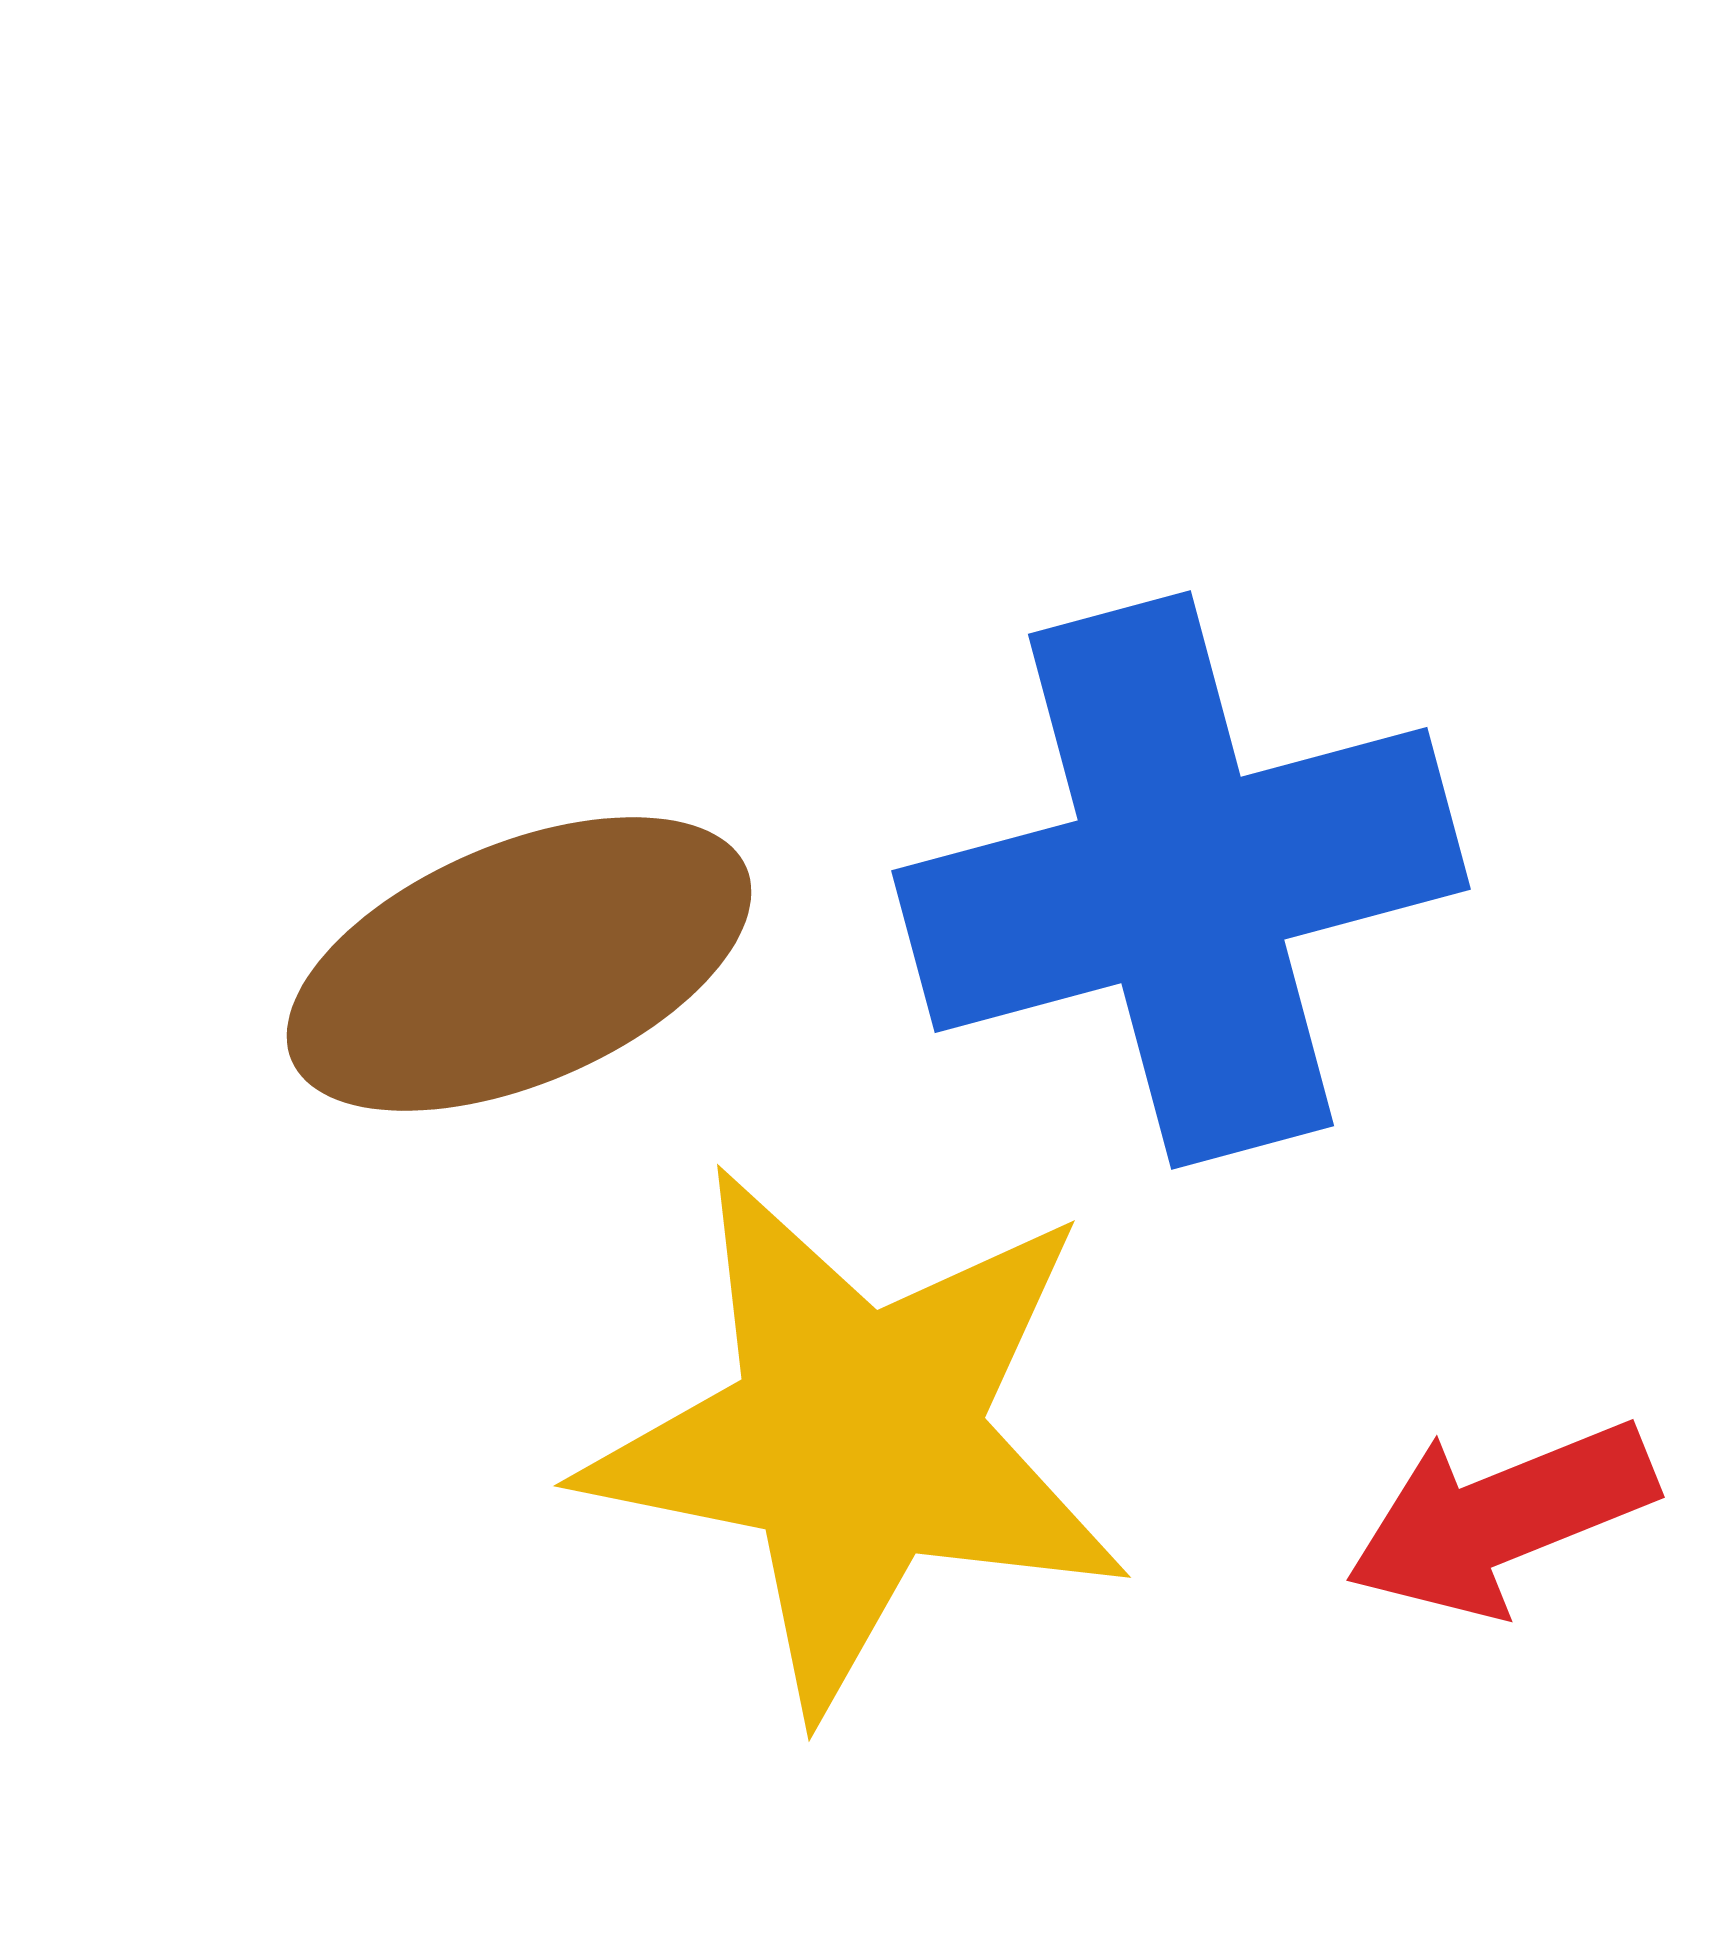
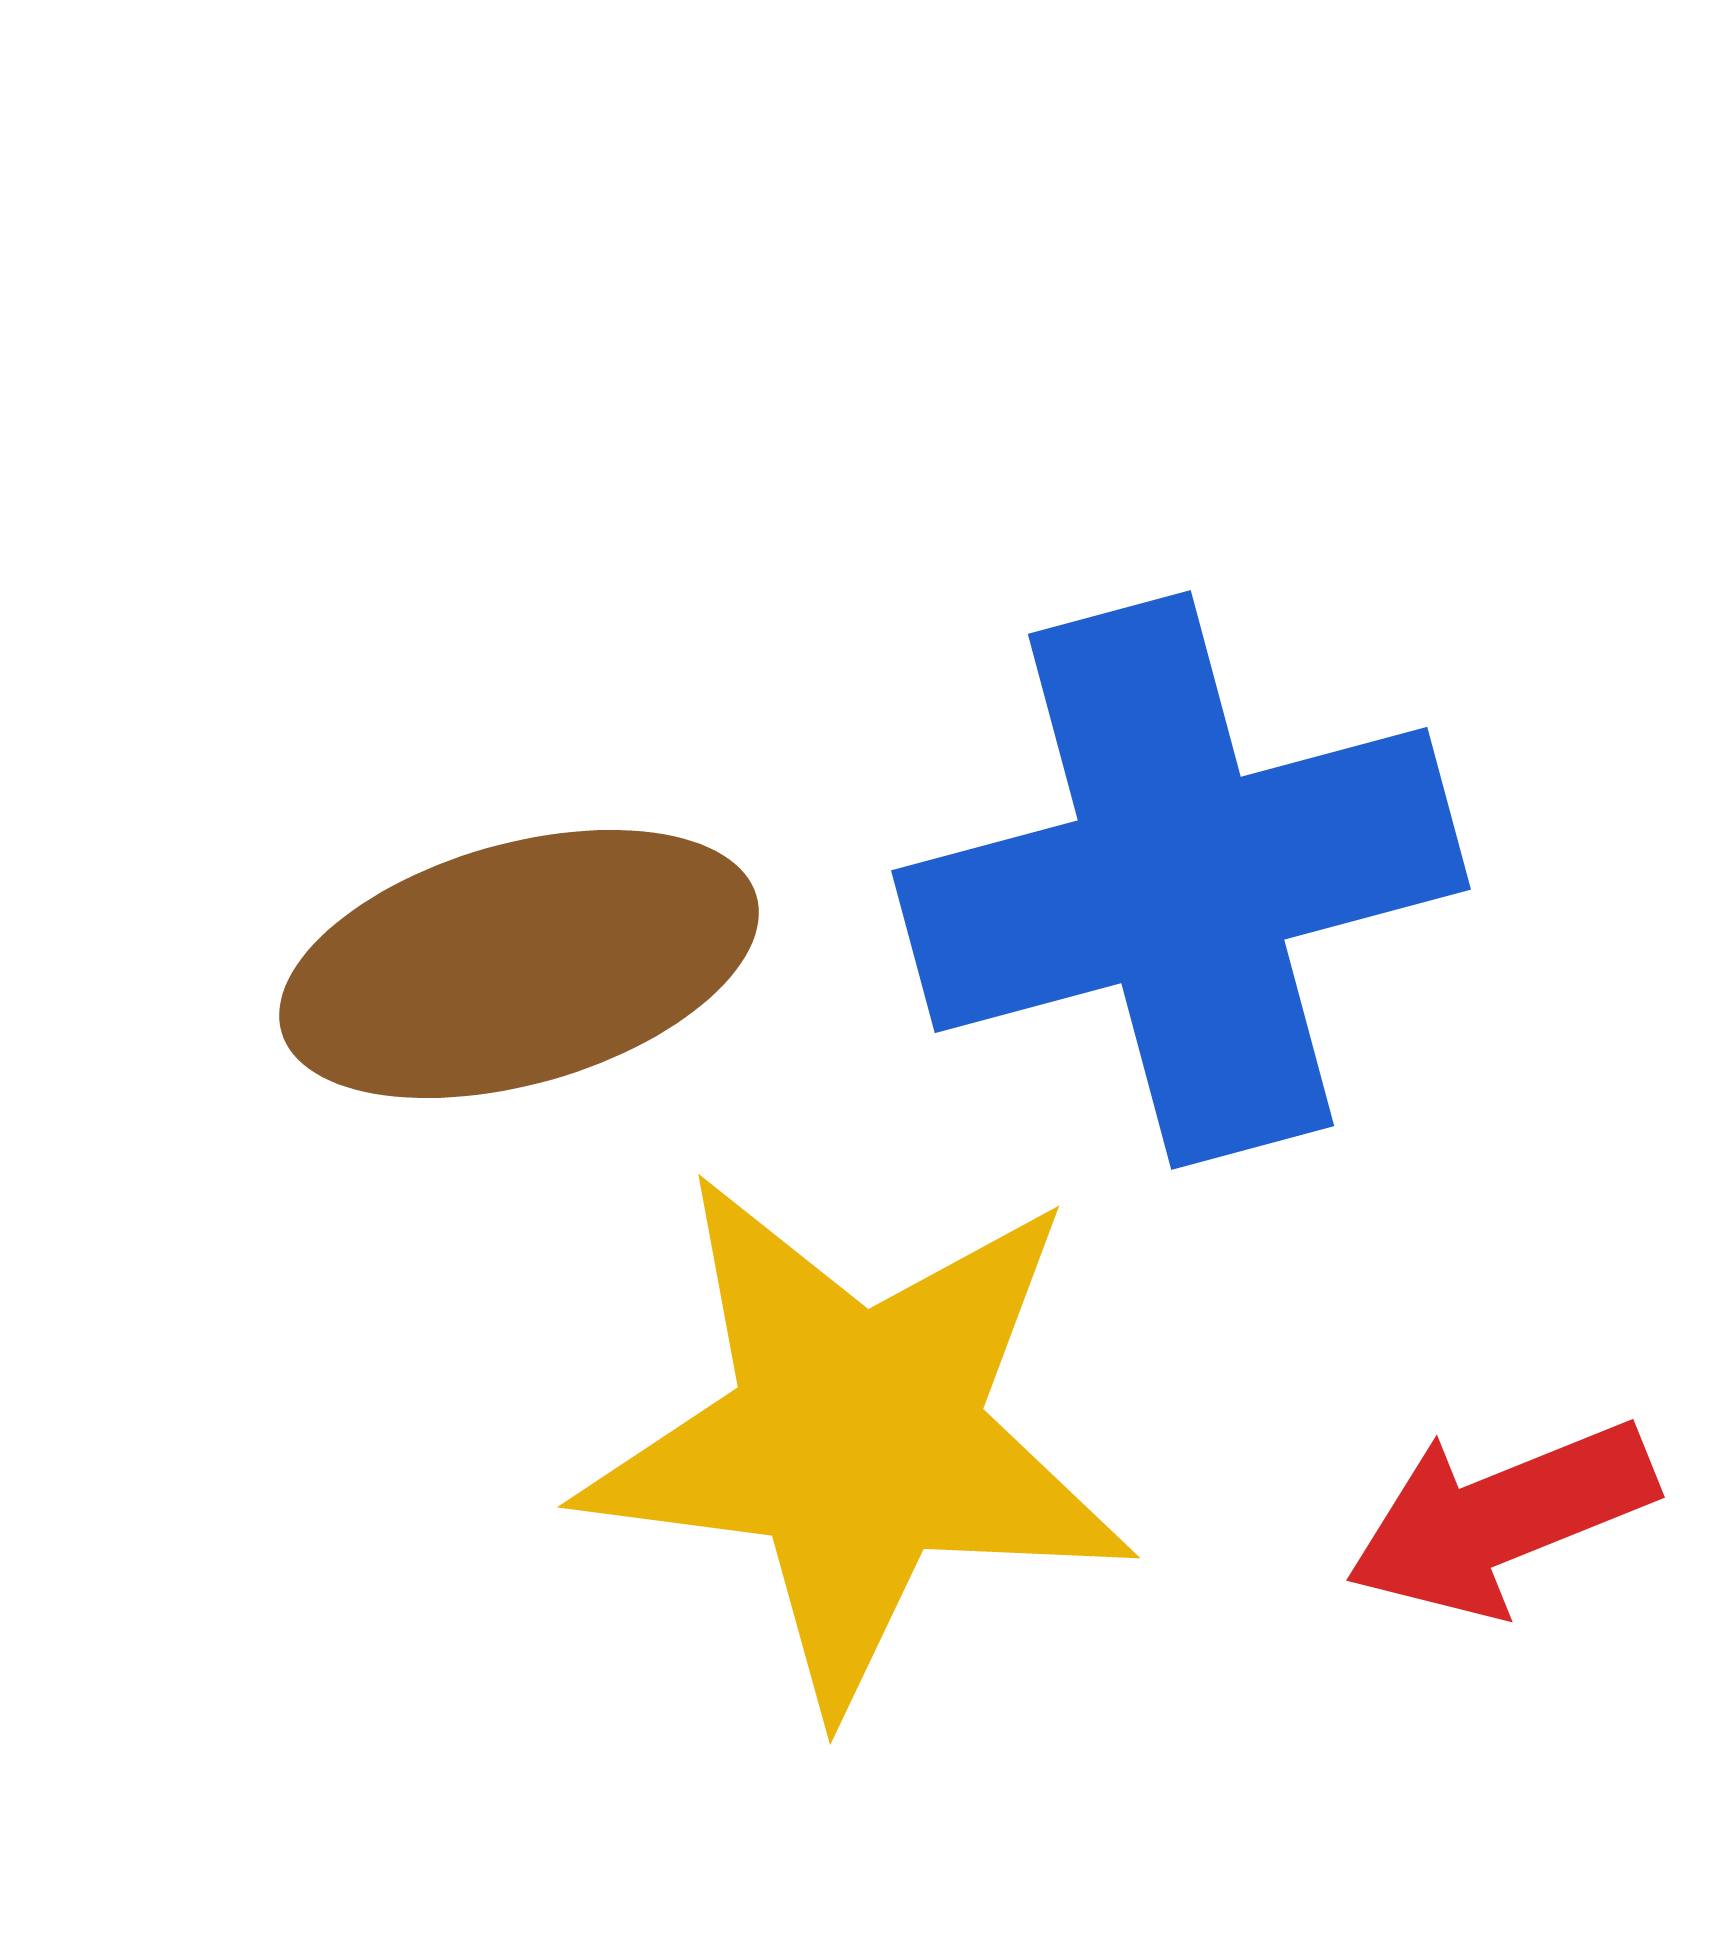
brown ellipse: rotated 7 degrees clockwise
yellow star: rotated 4 degrees counterclockwise
